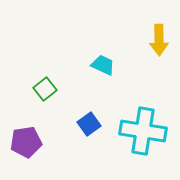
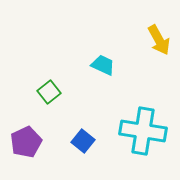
yellow arrow: rotated 28 degrees counterclockwise
green square: moved 4 px right, 3 px down
blue square: moved 6 px left, 17 px down; rotated 15 degrees counterclockwise
purple pentagon: rotated 16 degrees counterclockwise
